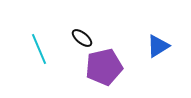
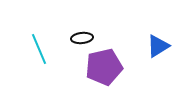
black ellipse: rotated 45 degrees counterclockwise
